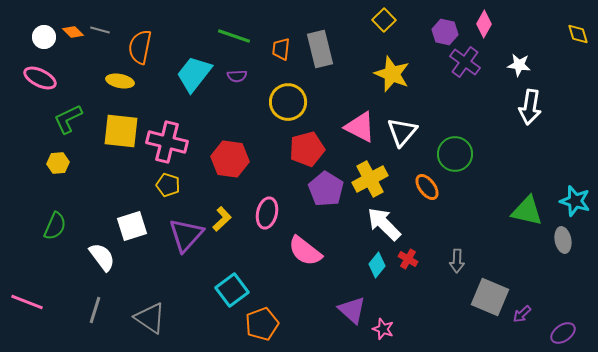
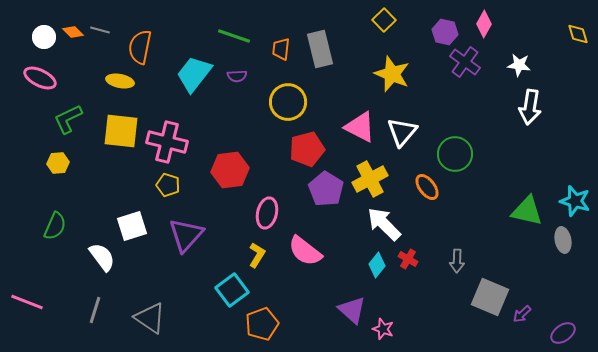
red hexagon at (230, 159): moved 11 px down; rotated 15 degrees counterclockwise
yellow L-shape at (222, 219): moved 35 px right, 36 px down; rotated 15 degrees counterclockwise
